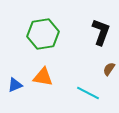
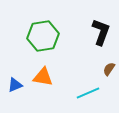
green hexagon: moved 2 px down
cyan line: rotated 50 degrees counterclockwise
